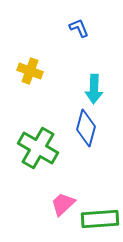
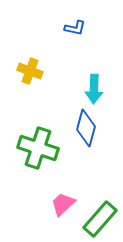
blue L-shape: moved 4 px left; rotated 125 degrees clockwise
green cross: rotated 12 degrees counterclockwise
green rectangle: rotated 45 degrees counterclockwise
